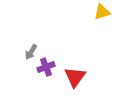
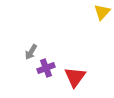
yellow triangle: rotated 30 degrees counterclockwise
purple cross: moved 1 px down
